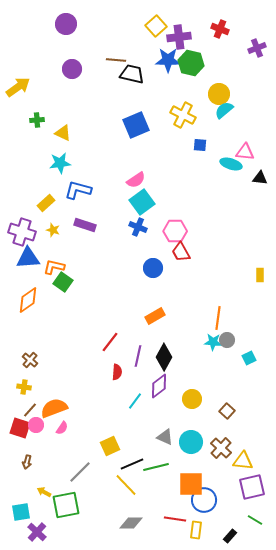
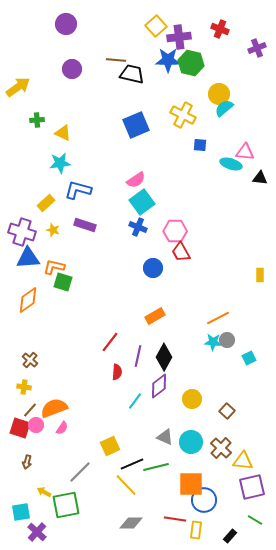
cyan semicircle at (224, 110): moved 2 px up
green square at (63, 282): rotated 18 degrees counterclockwise
orange line at (218, 318): rotated 55 degrees clockwise
